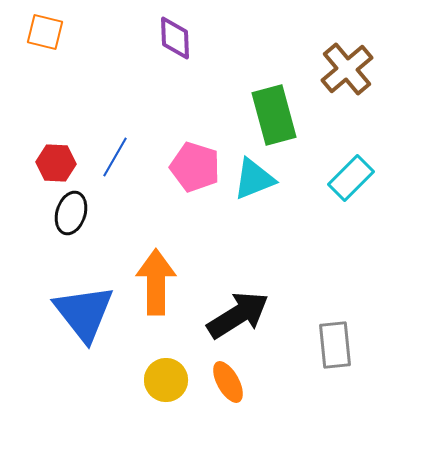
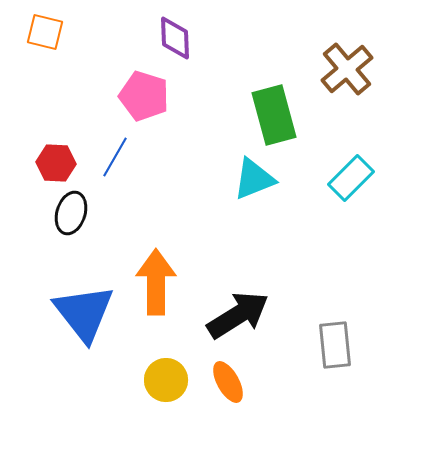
pink pentagon: moved 51 px left, 71 px up
